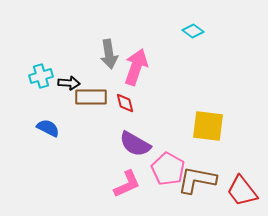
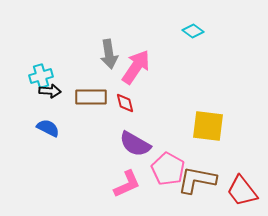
pink arrow: rotated 15 degrees clockwise
black arrow: moved 19 px left, 8 px down
